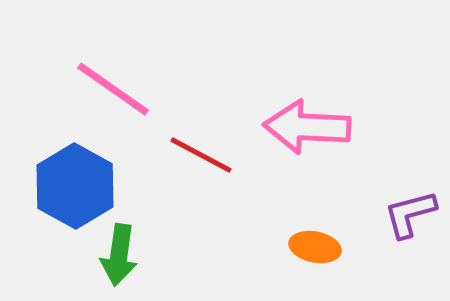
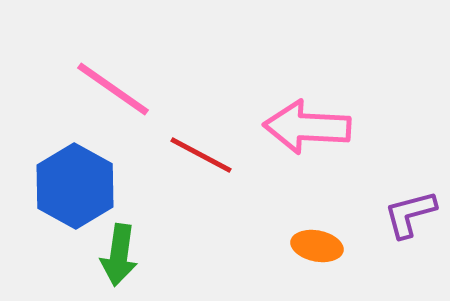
orange ellipse: moved 2 px right, 1 px up
